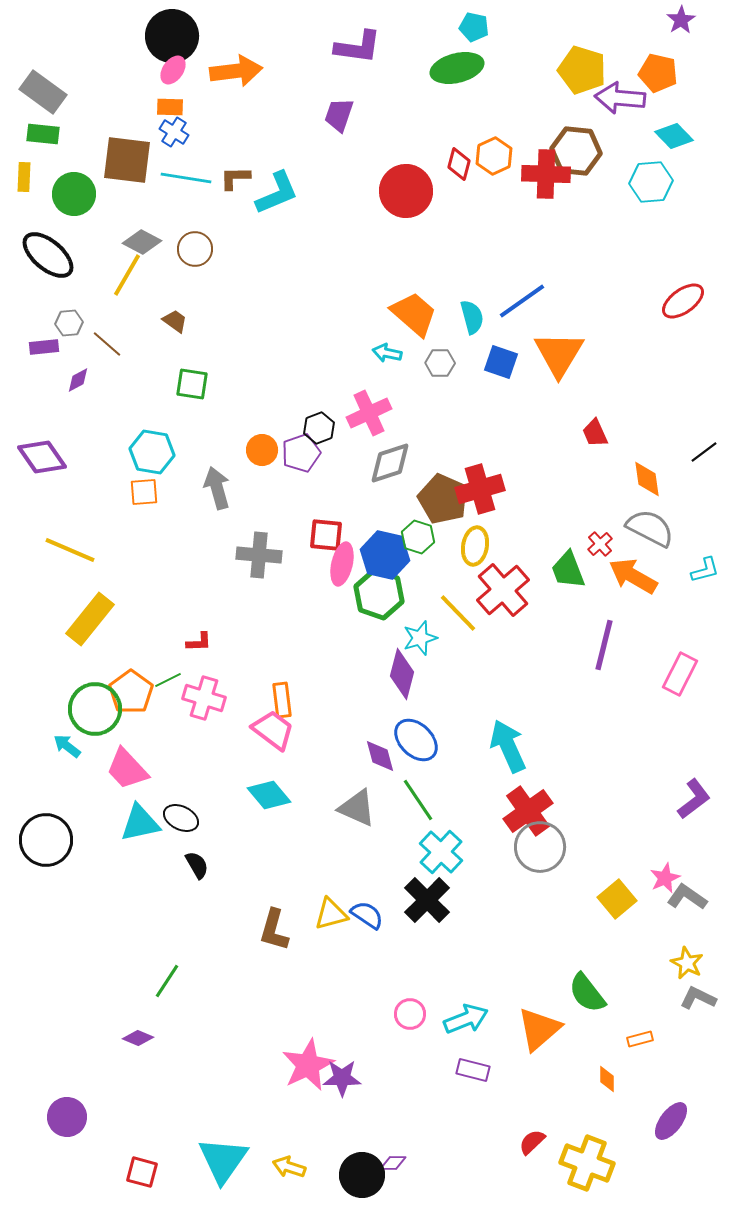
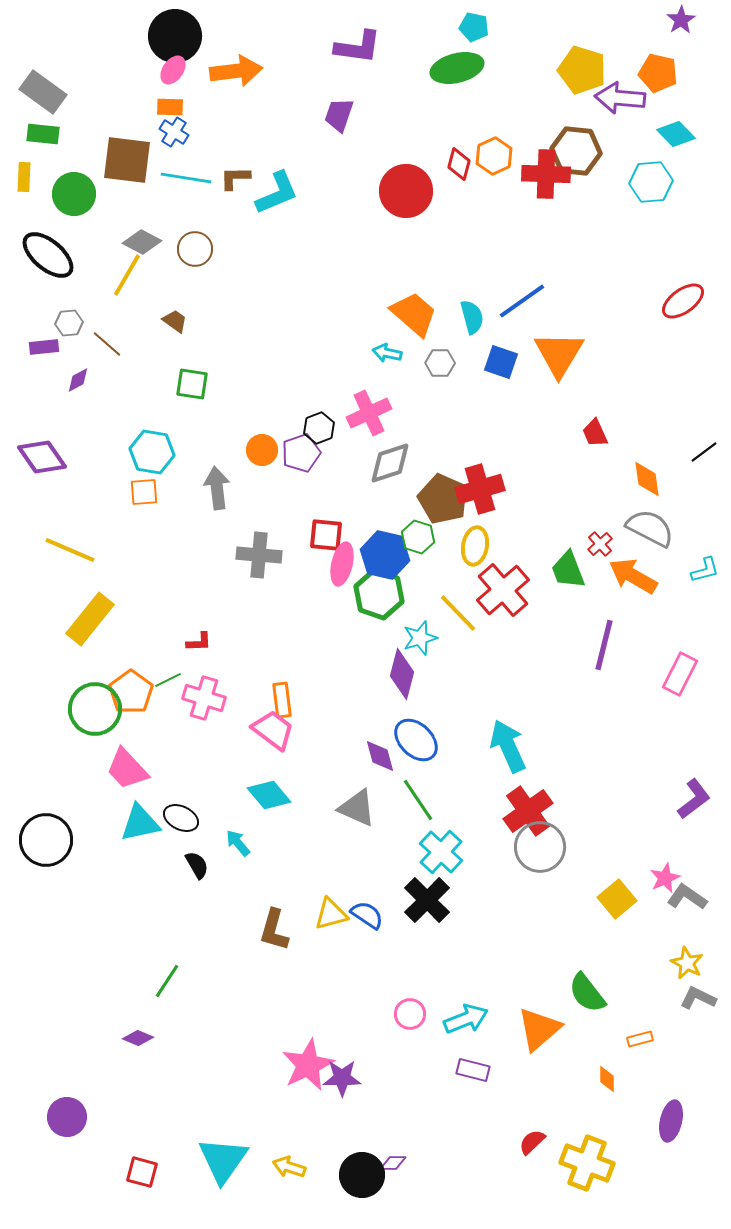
black circle at (172, 36): moved 3 px right
cyan diamond at (674, 136): moved 2 px right, 2 px up
gray arrow at (217, 488): rotated 9 degrees clockwise
cyan arrow at (67, 746): moved 171 px right, 97 px down; rotated 12 degrees clockwise
purple ellipse at (671, 1121): rotated 24 degrees counterclockwise
